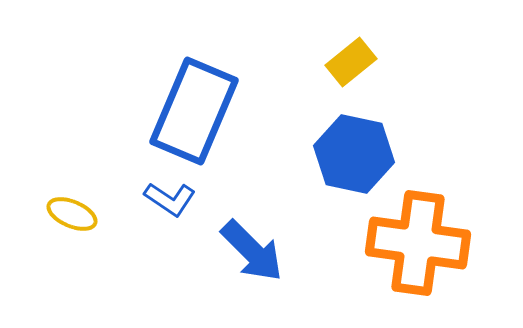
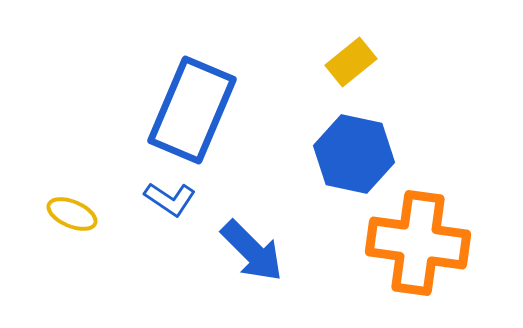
blue rectangle: moved 2 px left, 1 px up
